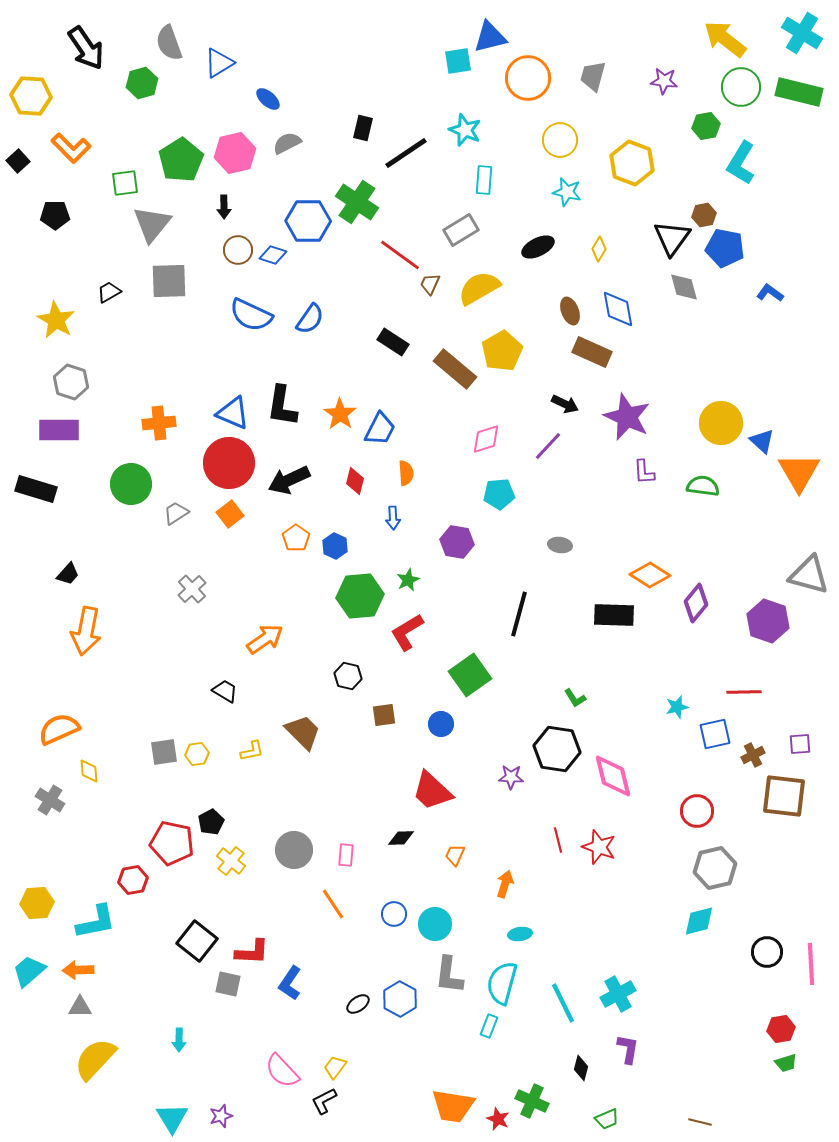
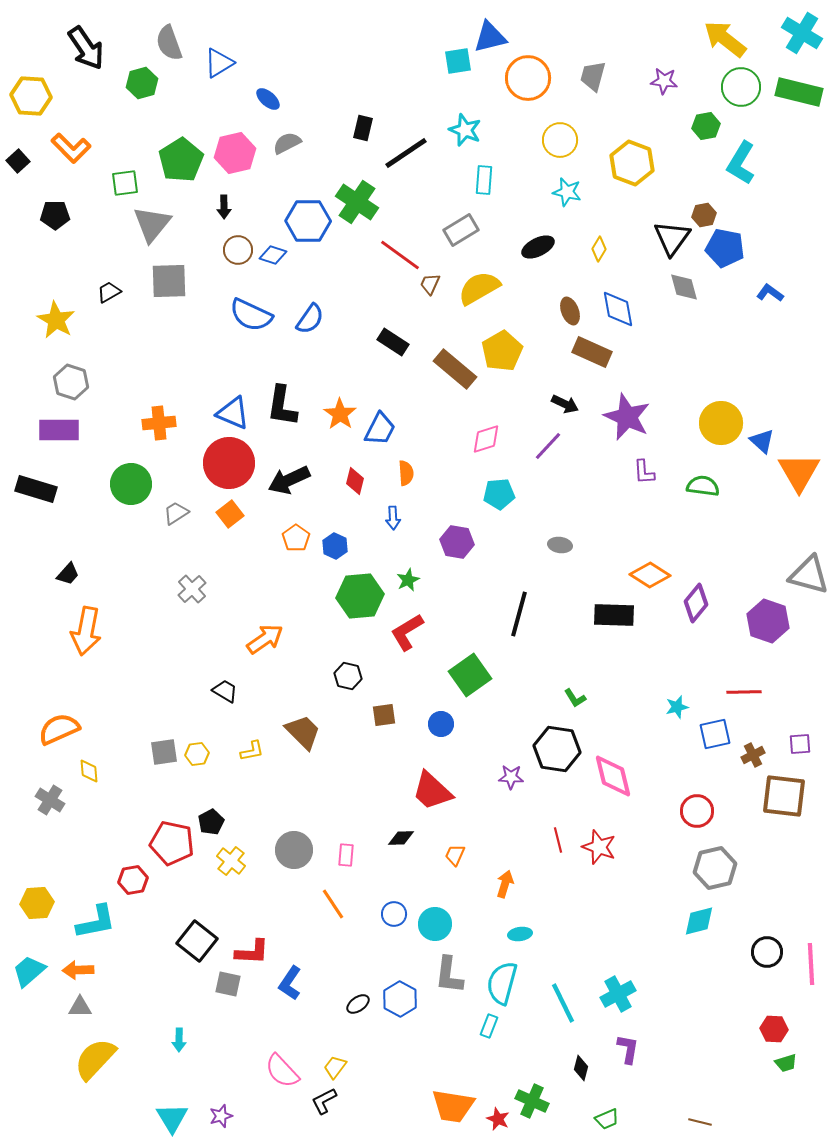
red hexagon at (781, 1029): moved 7 px left; rotated 12 degrees clockwise
